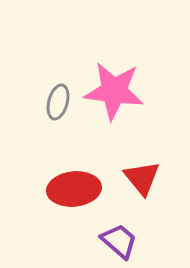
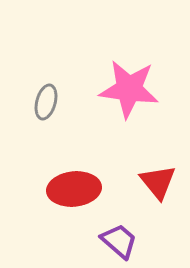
pink star: moved 15 px right, 2 px up
gray ellipse: moved 12 px left
red triangle: moved 16 px right, 4 px down
